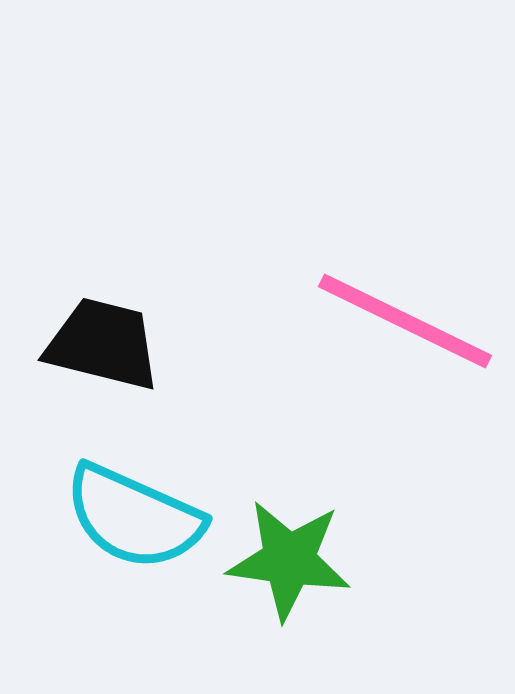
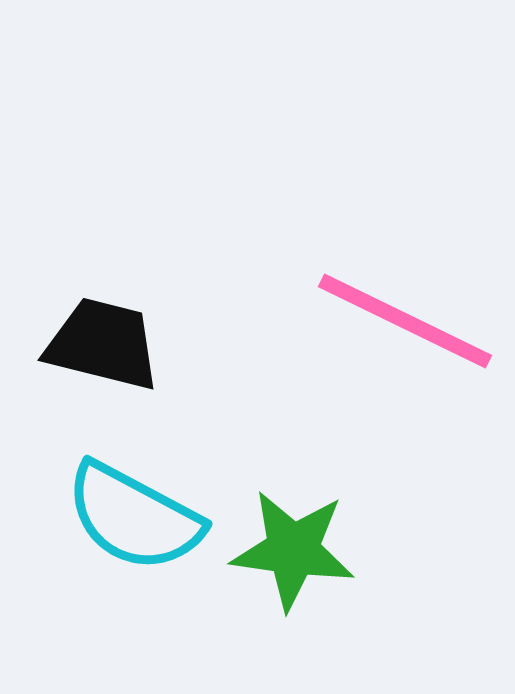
cyan semicircle: rotated 4 degrees clockwise
green star: moved 4 px right, 10 px up
